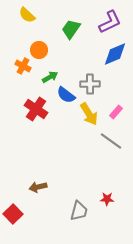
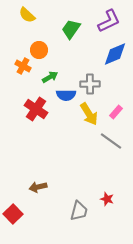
purple L-shape: moved 1 px left, 1 px up
blue semicircle: rotated 36 degrees counterclockwise
red star: rotated 16 degrees clockwise
